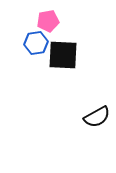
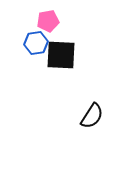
black square: moved 2 px left
black semicircle: moved 5 px left, 1 px up; rotated 28 degrees counterclockwise
